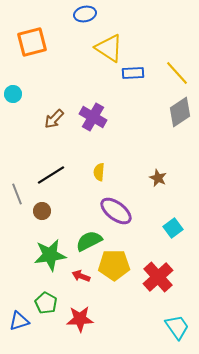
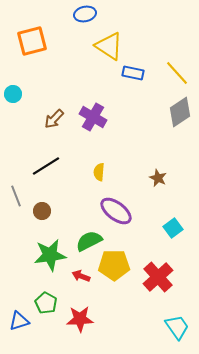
orange square: moved 1 px up
yellow triangle: moved 2 px up
blue rectangle: rotated 15 degrees clockwise
black line: moved 5 px left, 9 px up
gray line: moved 1 px left, 2 px down
